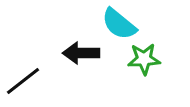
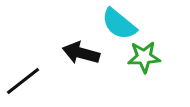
black arrow: rotated 15 degrees clockwise
green star: moved 2 px up
